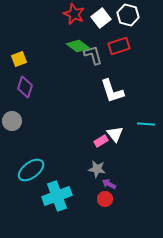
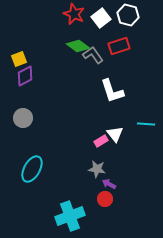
gray L-shape: rotated 20 degrees counterclockwise
purple diamond: moved 11 px up; rotated 45 degrees clockwise
gray circle: moved 11 px right, 3 px up
cyan ellipse: moved 1 px right, 1 px up; rotated 24 degrees counterclockwise
cyan cross: moved 13 px right, 20 px down
